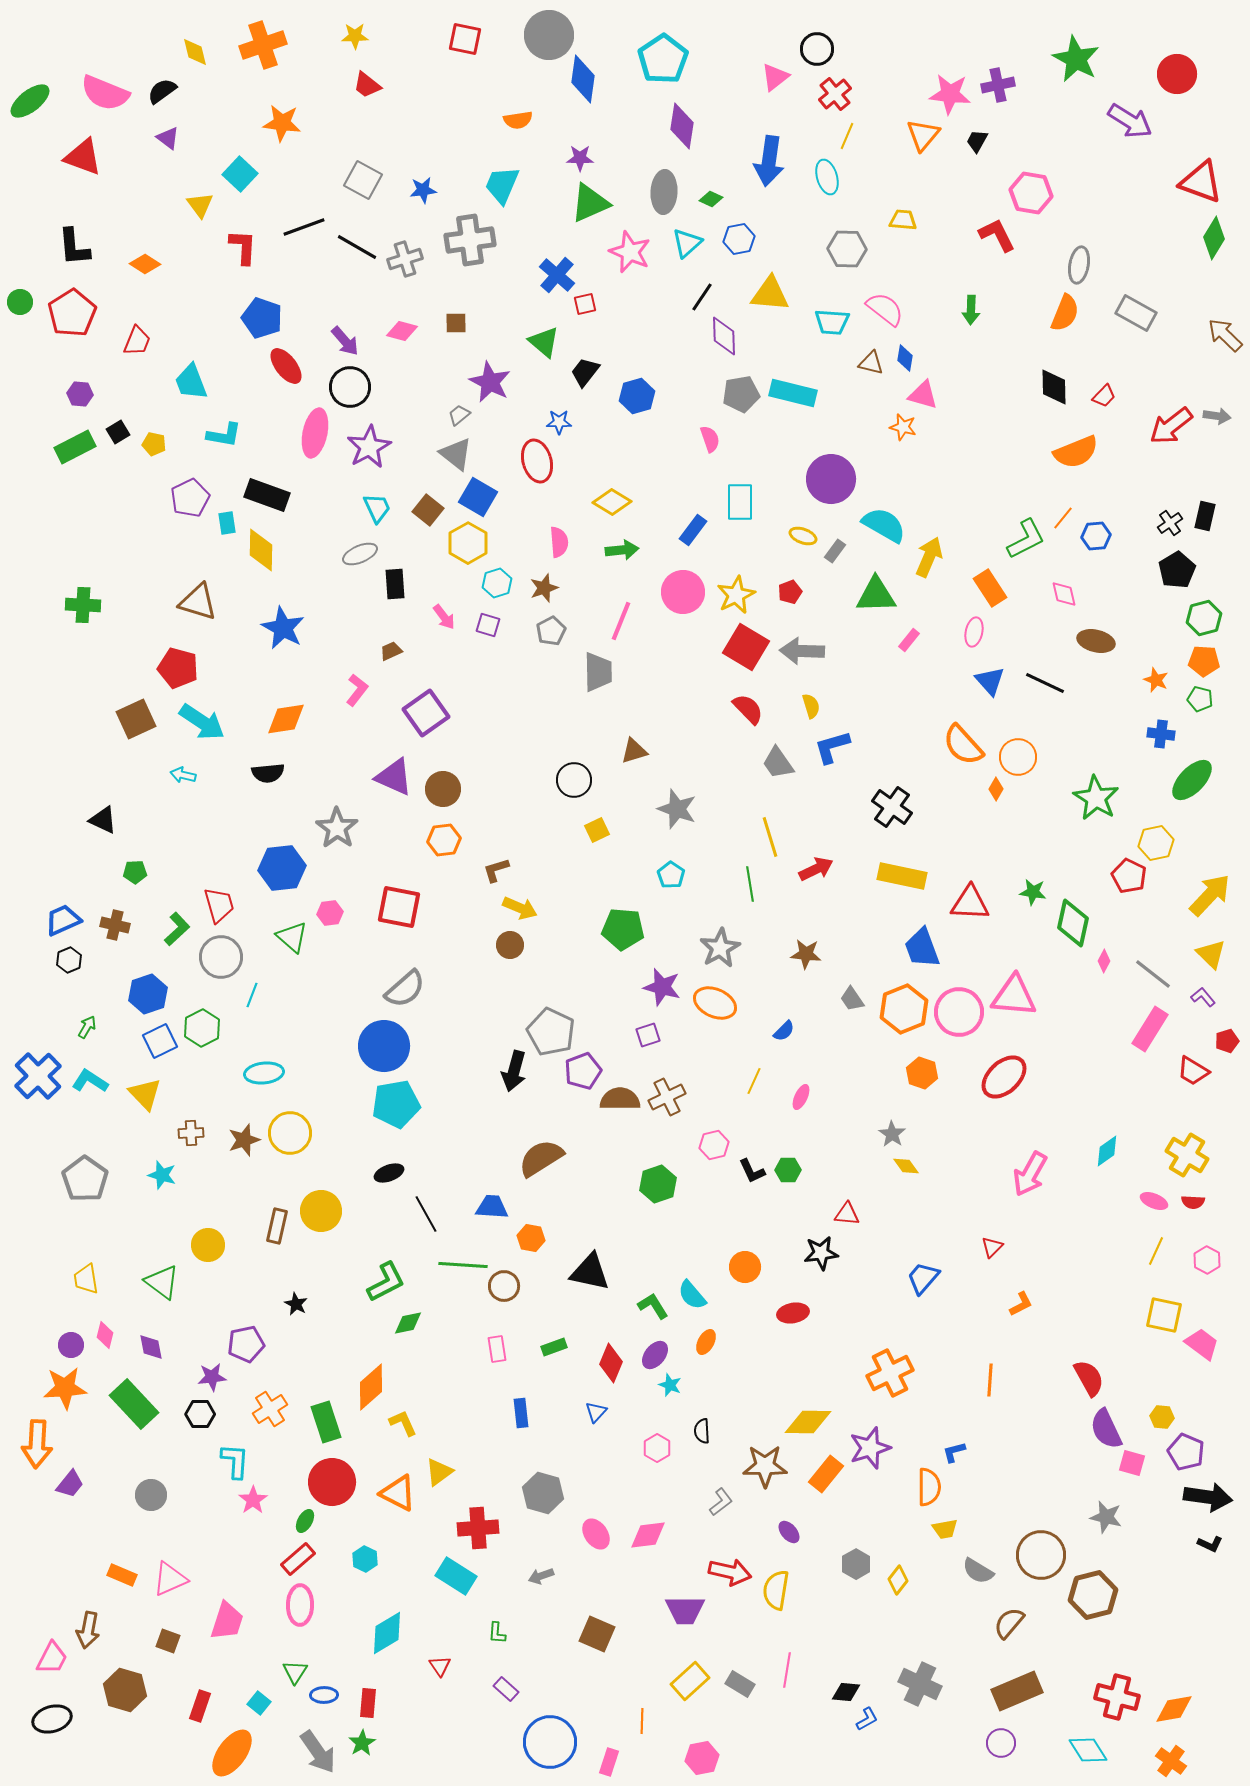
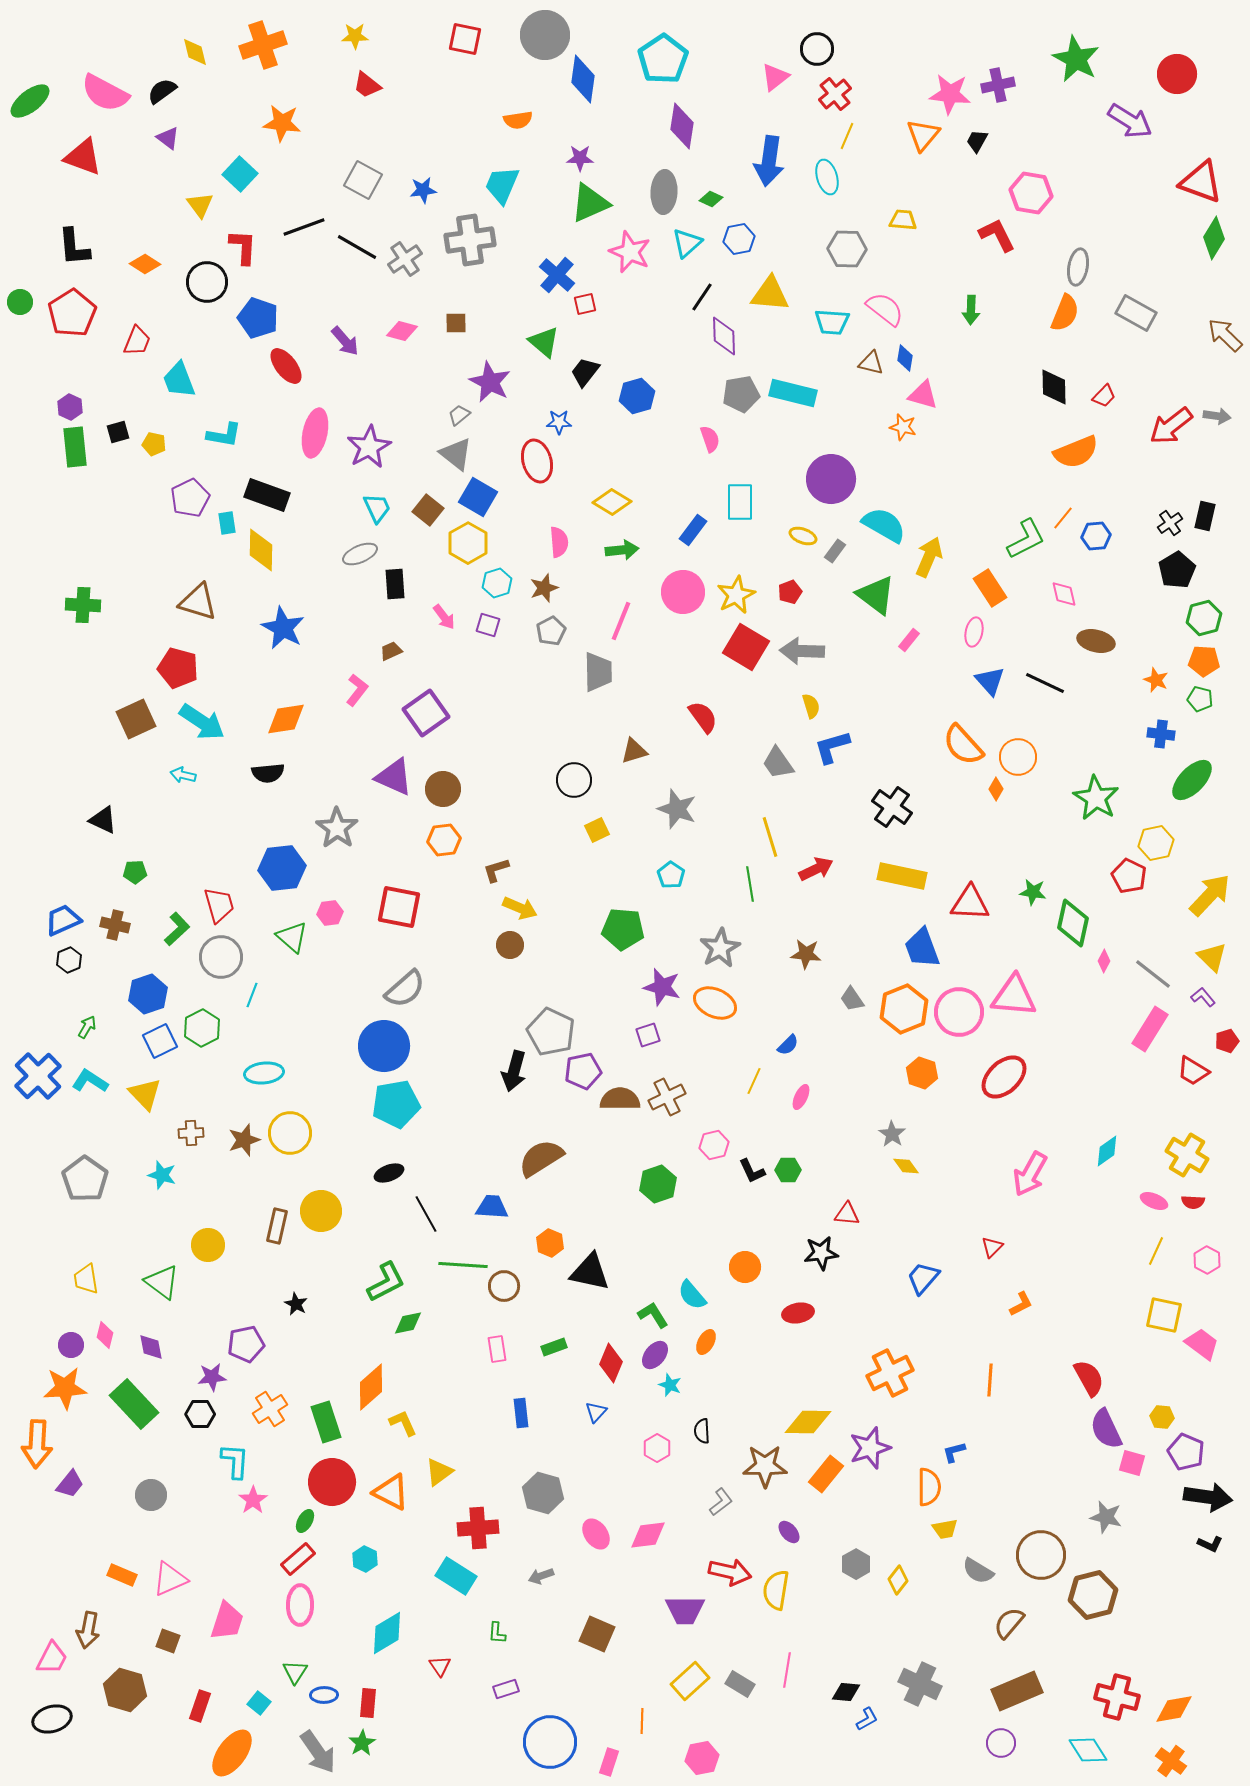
gray circle at (549, 35): moved 4 px left
pink semicircle at (105, 93): rotated 6 degrees clockwise
gray cross at (405, 259): rotated 16 degrees counterclockwise
gray ellipse at (1079, 265): moved 1 px left, 2 px down
blue pentagon at (262, 318): moved 4 px left
cyan trapezoid at (191, 382): moved 12 px left, 2 px up
black circle at (350, 387): moved 143 px left, 105 px up
purple hexagon at (80, 394): moved 10 px left, 13 px down; rotated 20 degrees clockwise
black square at (118, 432): rotated 15 degrees clockwise
green rectangle at (75, 447): rotated 69 degrees counterclockwise
green triangle at (876, 595): rotated 39 degrees clockwise
red semicircle at (748, 709): moved 45 px left, 8 px down; rotated 8 degrees clockwise
yellow triangle at (1211, 954): moved 1 px right, 3 px down
blue semicircle at (784, 1031): moved 4 px right, 14 px down
purple pentagon at (583, 1071): rotated 9 degrees clockwise
orange hexagon at (531, 1238): moved 19 px right, 5 px down; rotated 12 degrees clockwise
green L-shape at (653, 1306): moved 9 px down
red ellipse at (793, 1313): moved 5 px right
orange triangle at (398, 1493): moved 7 px left, 1 px up
purple rectangle at (506, 1689): rotated 60 degrees counterclockwise
